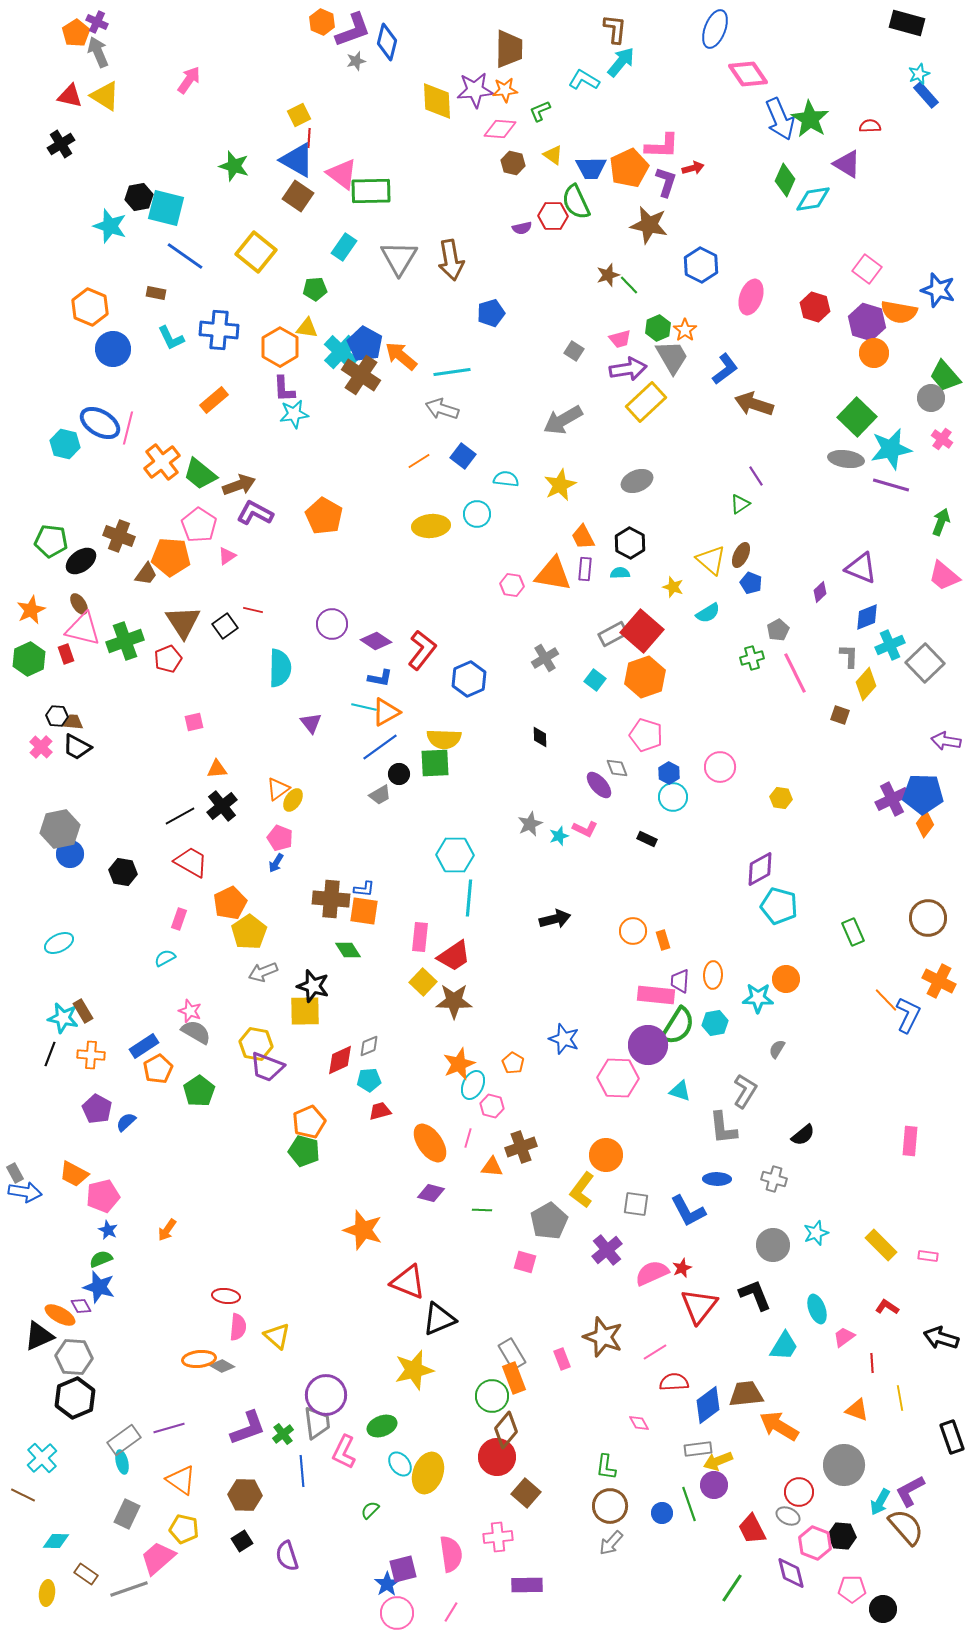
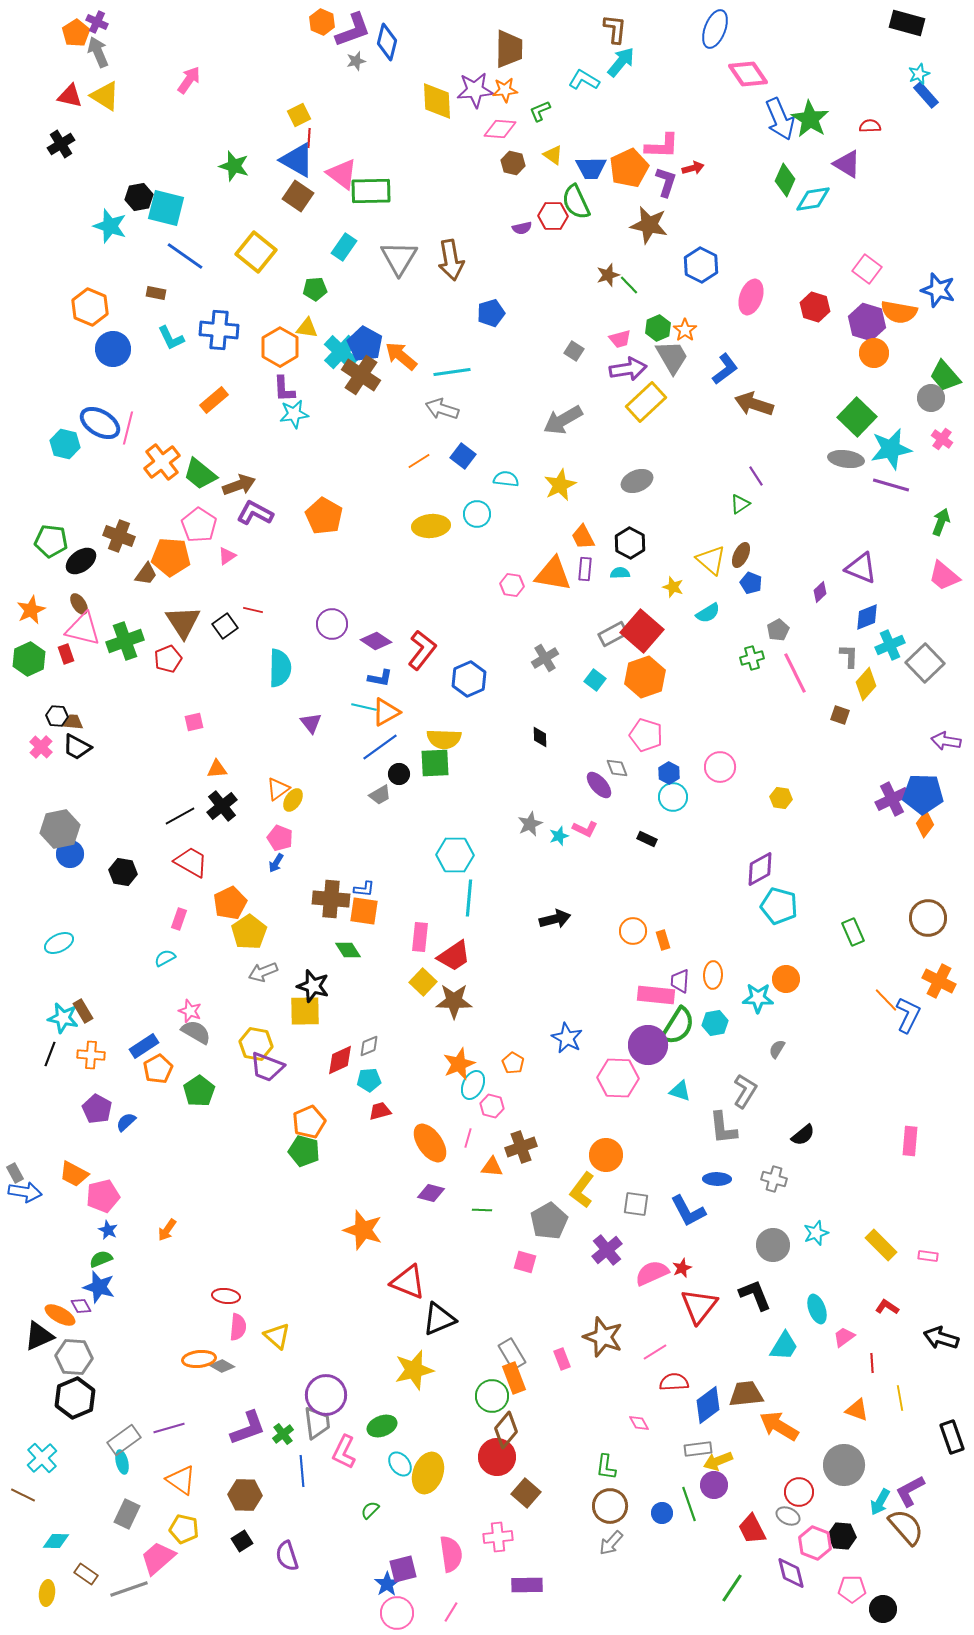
blue star at (564, 1039): moved 3 px right, 1 px up; rotated 8 degrees clockwise
